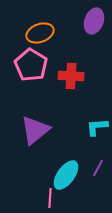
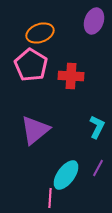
cyan L-shape: rotated 120 degrees clockwise
